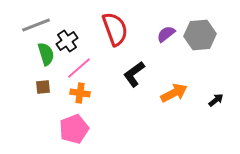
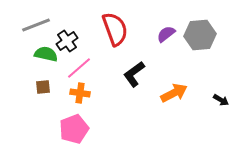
green semicircle: rotated 60 degrees counterclockwise
black arrow: moved 5 px right; rotated 70 degrees clockwise
